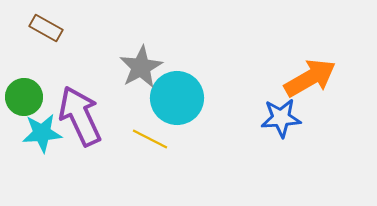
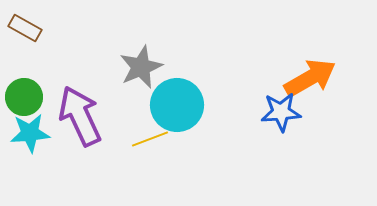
brown rectangle: moved 21 px left
gray star: rotated 6 degrees clockwise
cyan circle: moved 7 px down
blue star: moved 6 px up
cyan star: moved 12 px left
yellow line: rotated 48 degrees counterclockwise
